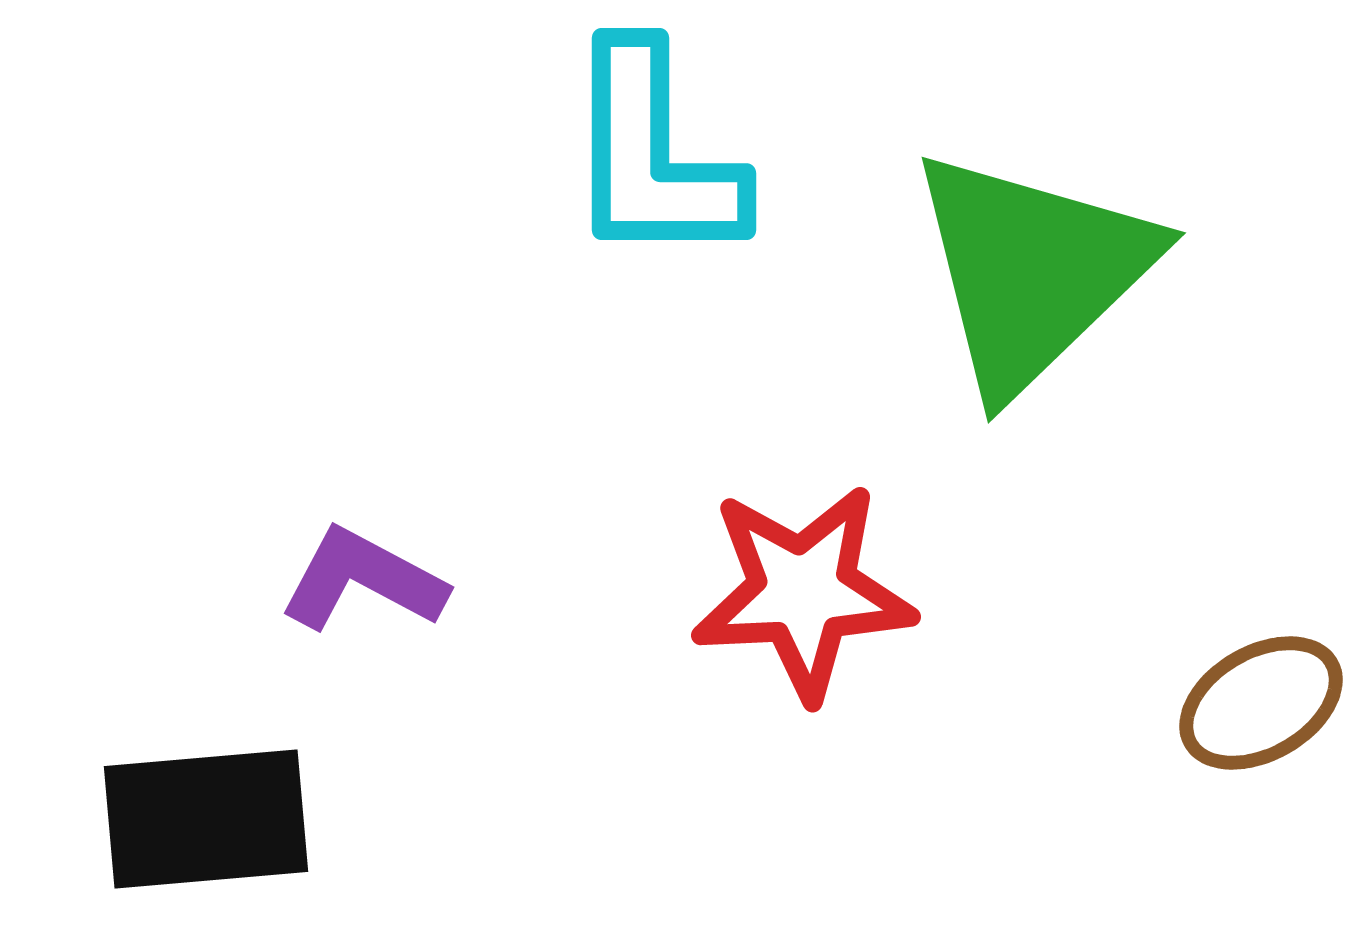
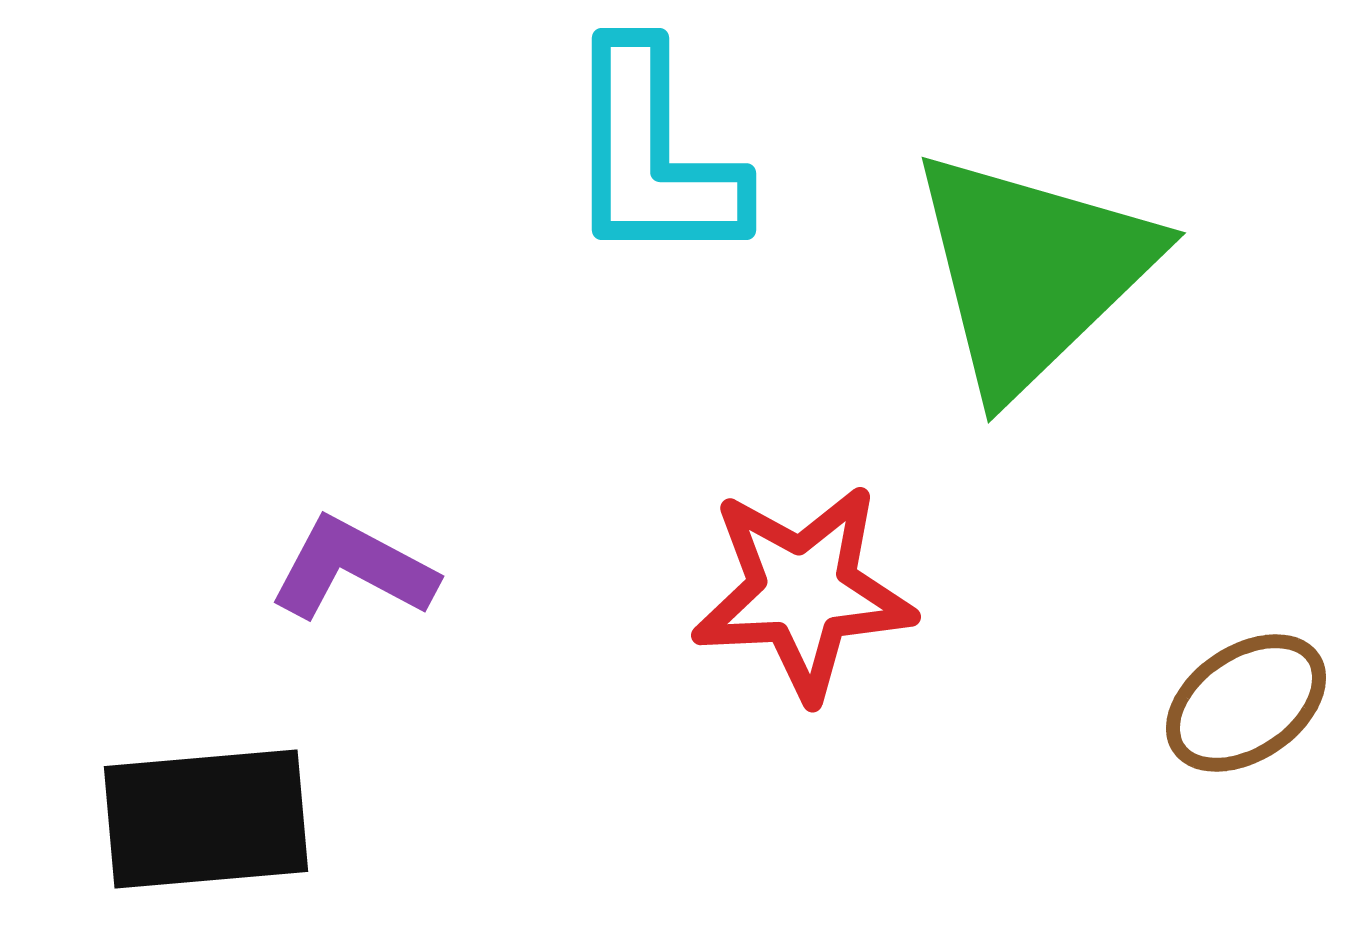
purple L-shape: moved 10 px left, 11 px up
brown ellipse: moved 15 px left; rotated 4 degrees counterclockwise
